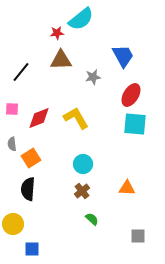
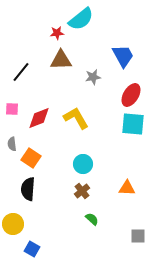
cyan square: moved 2 px left
orange square: rotated 24 degrees counterclockwise
blue square: rotated 28 degrees clockwise
